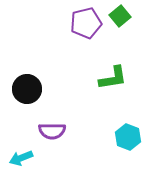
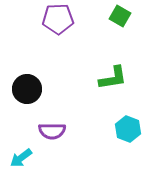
green square: rotated 20 degrees counterclockwise
purple pentagon: moved 28 px left, 4 px up; rotated 12 degrees clockwise
cyan hexagon: moved 8 px up
cyan arrow: rotated 15 degrees counterclockwise
